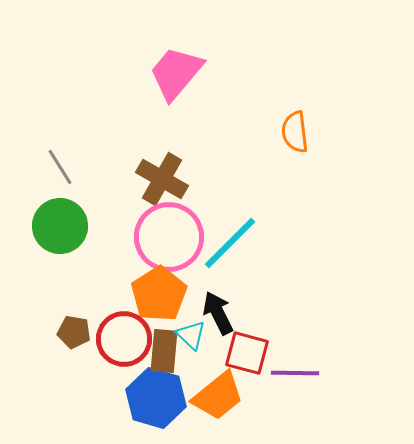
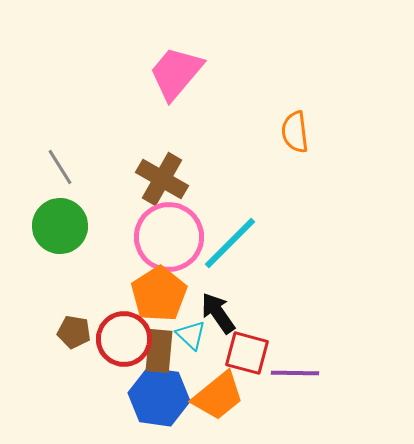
black arrow: rotated 9 degrees counterclockwise
brown rectangle: moved 5 px left
blue hexagon: moved 3 px right, 1 px up; rotated 8 degrees counterclockwise
